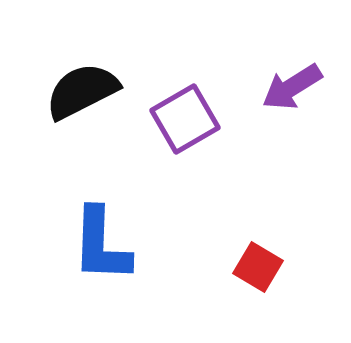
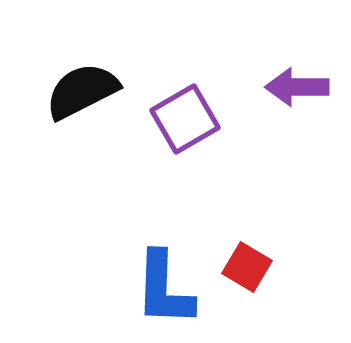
purple arrow: moved 5 px right; rotated 32 degrees clockwise
blue L-shape: moved 63 px right, 44 px down
red square: moved 11 px left
